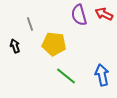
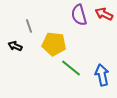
gray line: moved 1 px left, 2 px down
black arrow: rotated 48 degrees counterclockwise
green line: moved 5 px right, 8 px up
